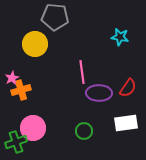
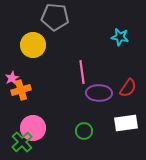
yellow circle: moved 2 px left, 1 px down
green cross: moved 6 px right; rotated 25 degrees counterclockwise
